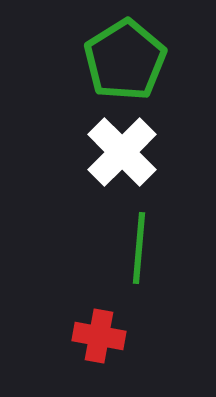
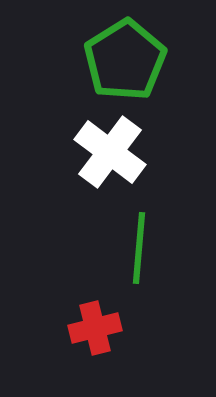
white cross: moved 12 px left; rotated 8 degrees counterclockwise
red cross: moved 4 px left, 8 px up; rotated 24 degrees counterclockwise
